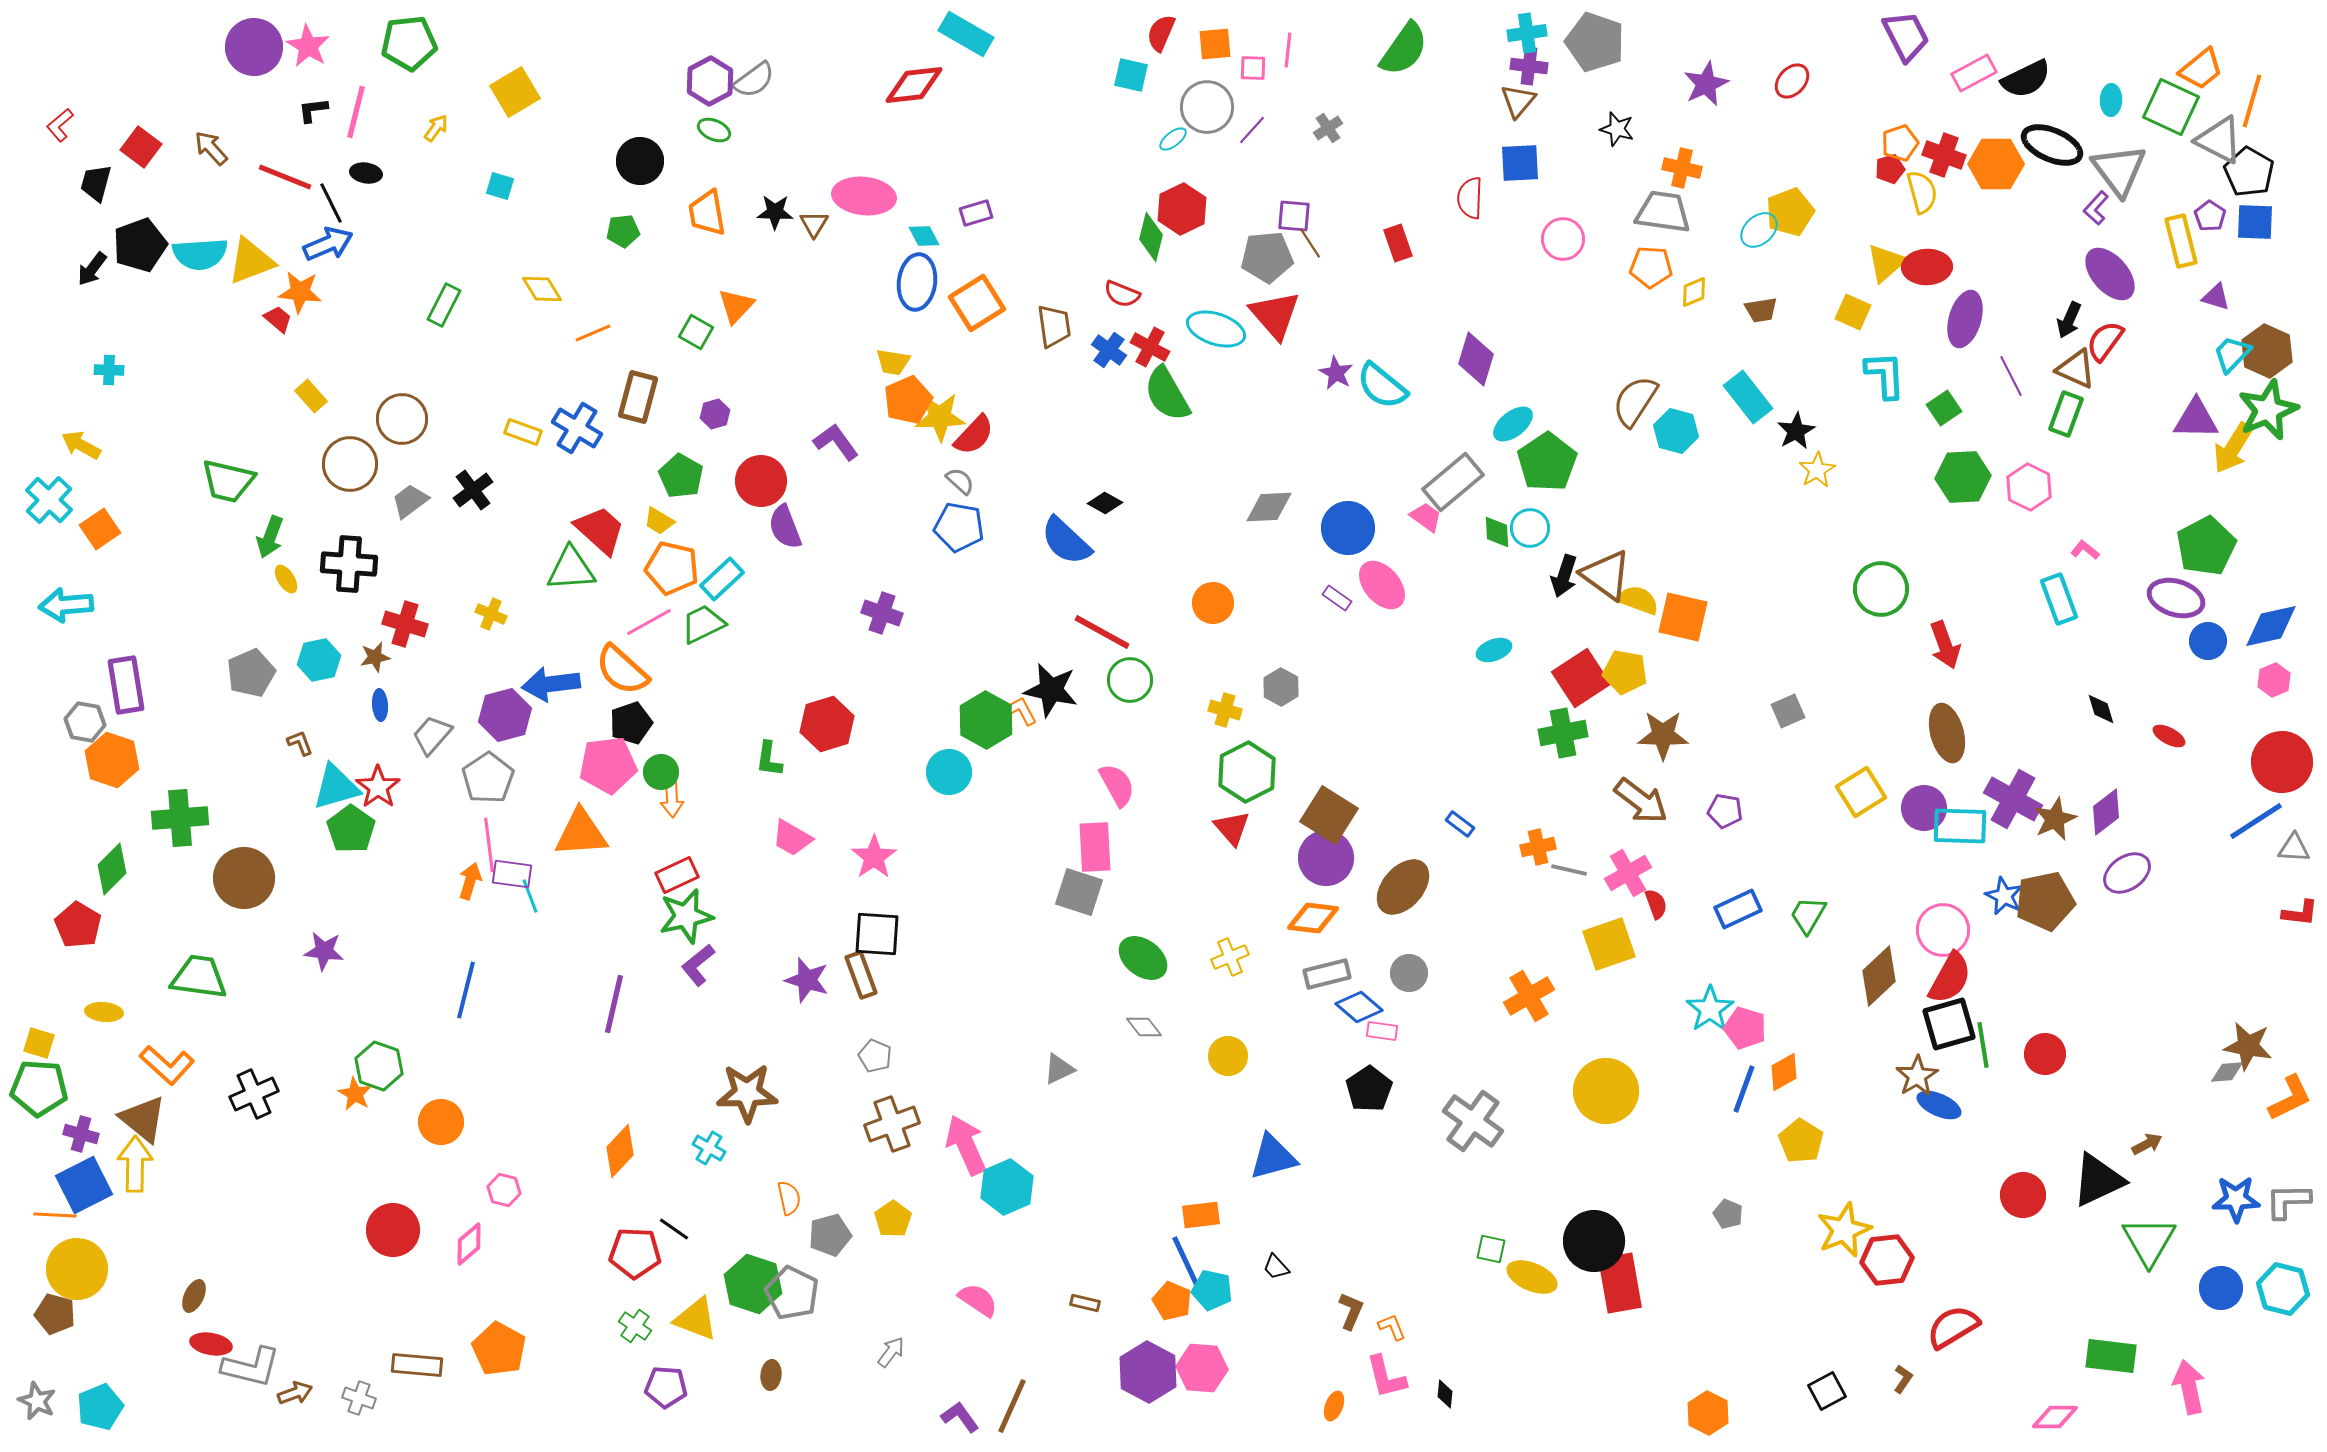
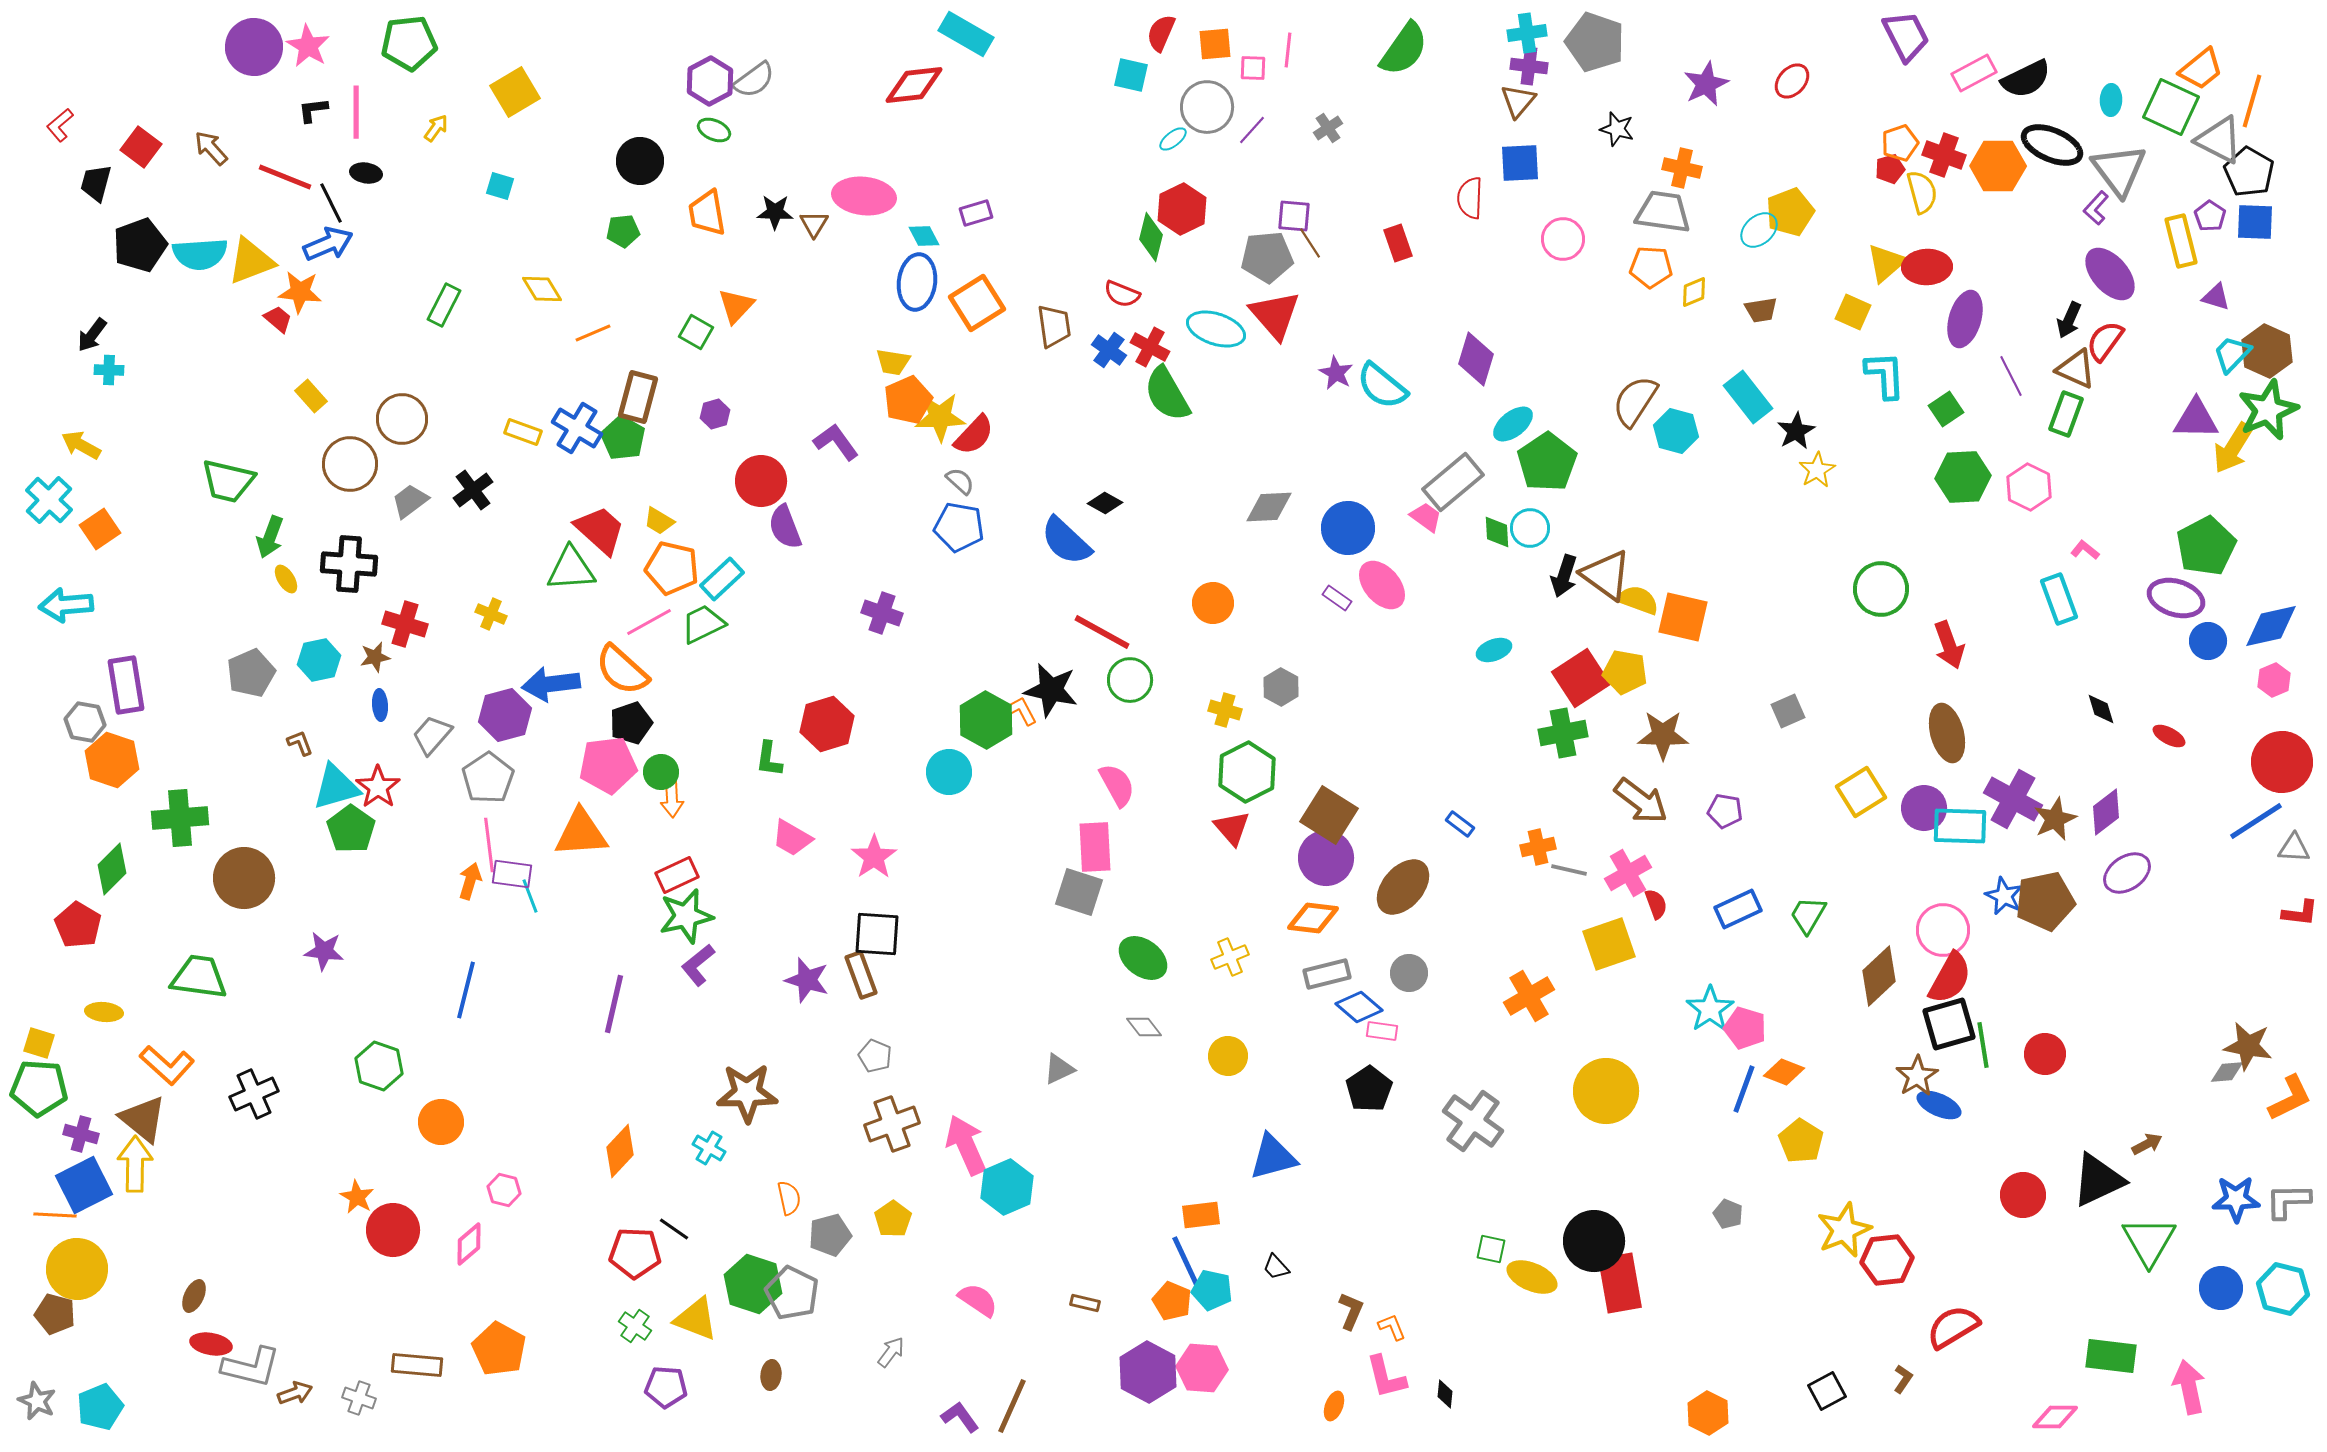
pink line at (356, 112): rotated 14 degrees counterclockwise
orange hexagon at (1996, 164): moved 2 px right, 2 px down
black arrow at (92, 269): moved 66 px down
green square at (1944, 408): moved 2 px right, 1 px down
green pentagon at (681, 476): moved 58 px left, 38 px up
red arrow at (1945, 645): moved 4 px right
orange diamond at (1784, 1072): rotated 51 degrees clockwise
orange star at (355, 1094): moved 2 px right, 103 px down
